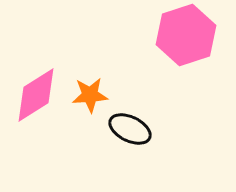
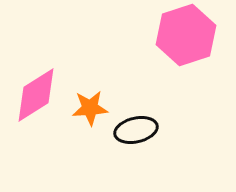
orange star: moved 13 px down
black ellipse: moved 6 px right, 1 px down; rotated 39 degrees counterclockwise
